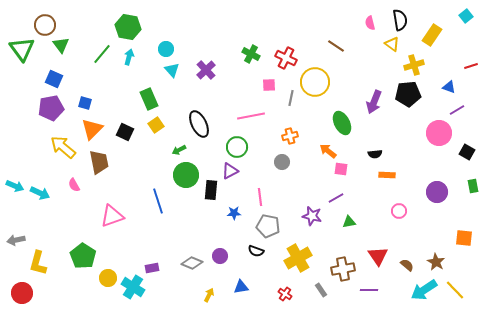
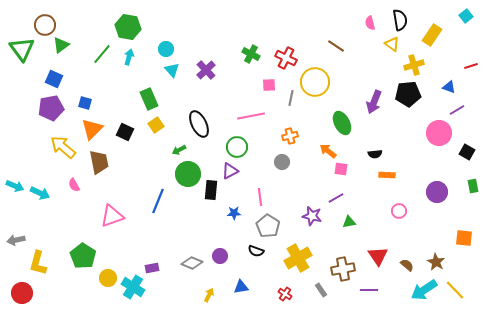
green triangle at (61, 45): rotated 30 degrees clockwise
green circle at (186, 175): moved 2 px right, 1 px up
blue line at (158, 201): rotated 40 degrees clockwise
gray pentagon at (268, 226): rotated 20 degrees clockwise
